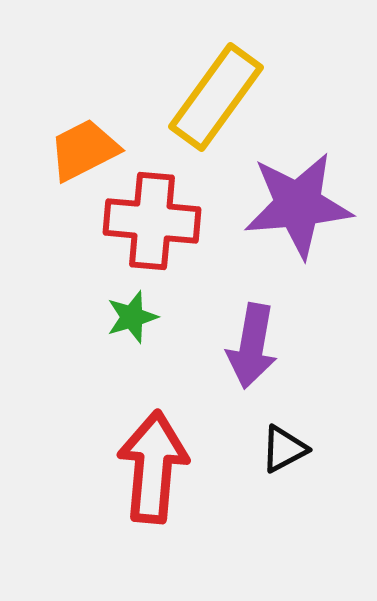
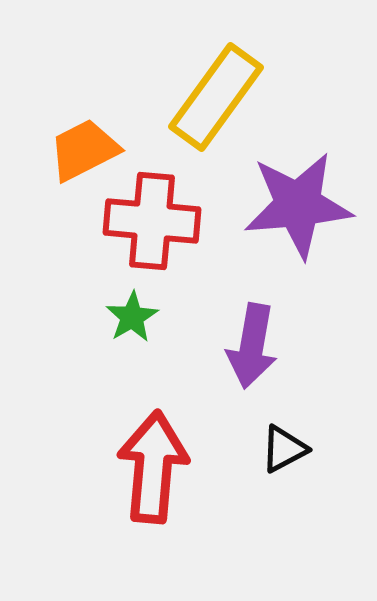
green star: rotated 14 degrees counterclockwise
